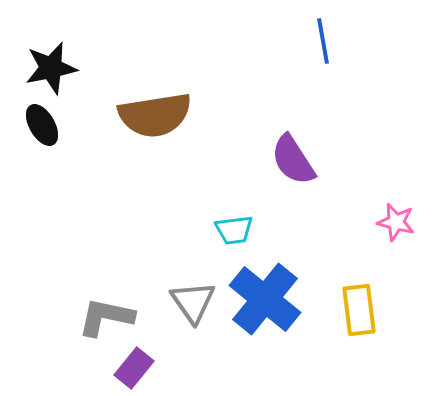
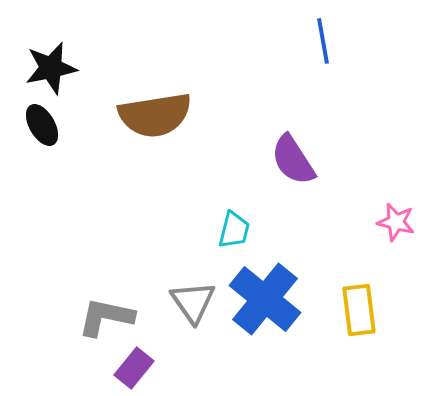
cyan trapezoid: rotated 69 degrees counterclockwise
